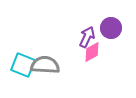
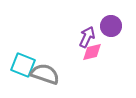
purple circle: moved 2 px up
pink diamond: rotated 15 degrees clockwise
gray semicircle: moved 9 px down; rotated 16 degrees clockwise
